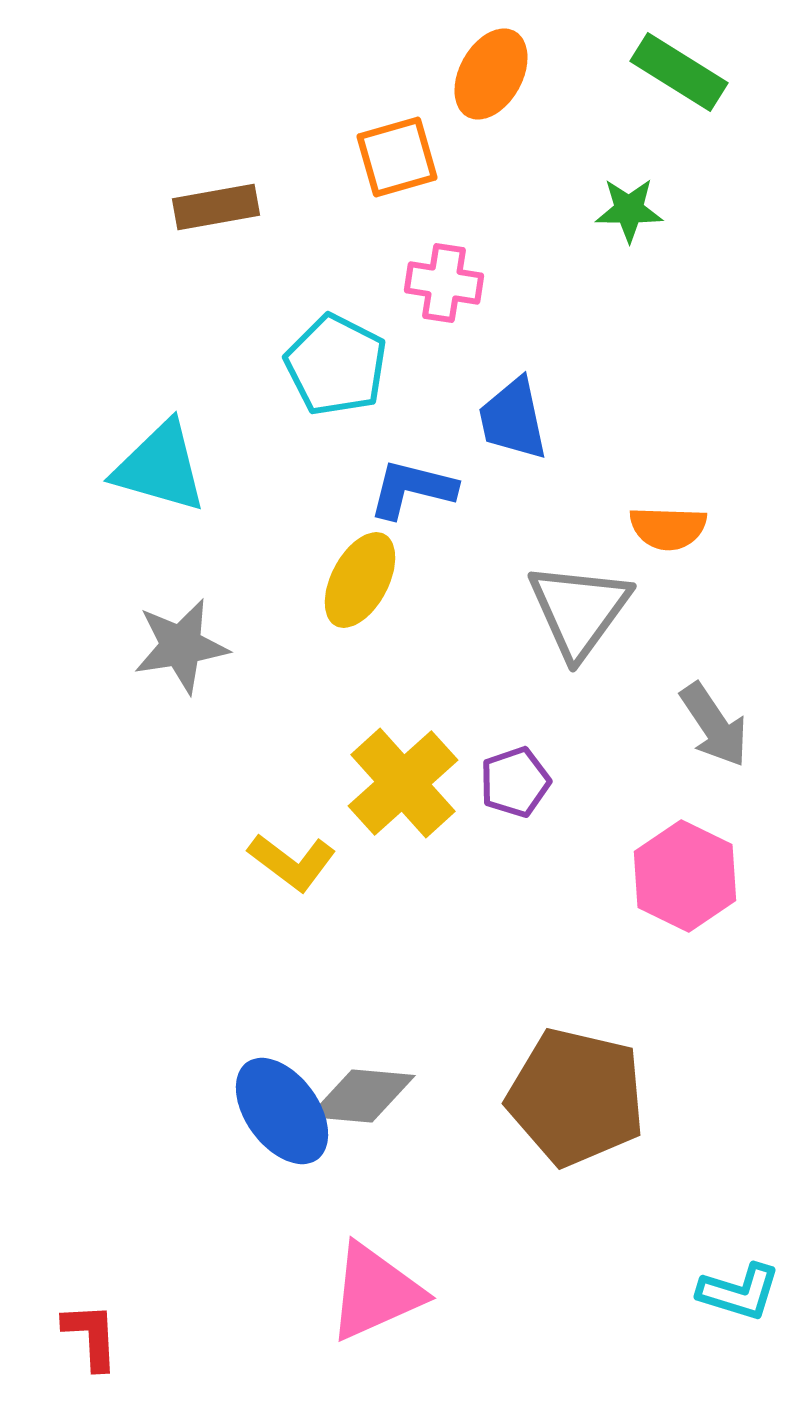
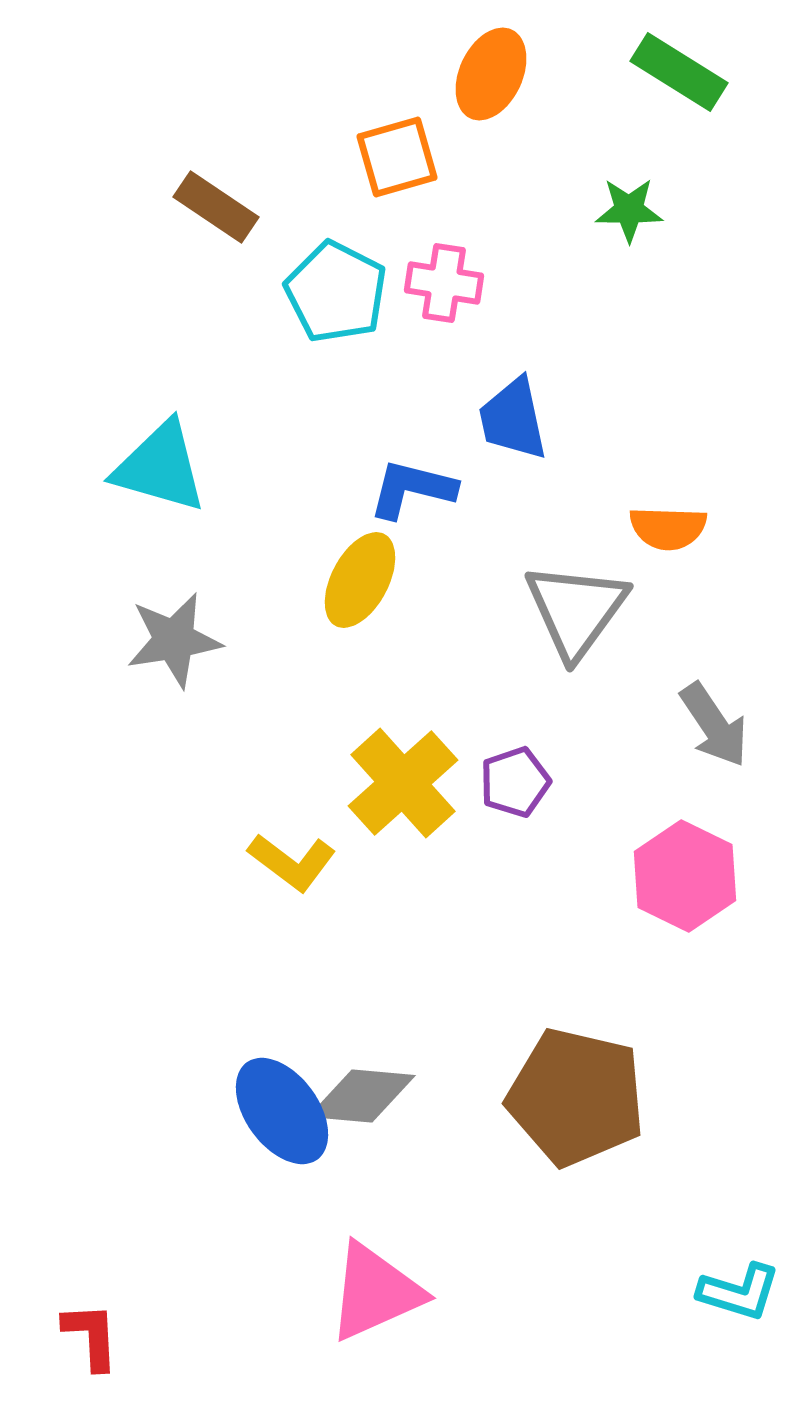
orange ellipse: rotated 4 degrees counterclockwise
brown rectangle: rotated 44 degrees clockwise
cyan pentagon: moved 73 px up
gray triangle: moved 3 px left
gray star: moved 7 px left, 6 px up
